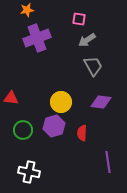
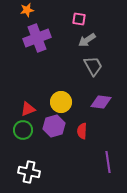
red triangle: moved 17 px right, 11 px down; rotated 28 degrees counterclockwise
red semicircle: moved 2 px up
